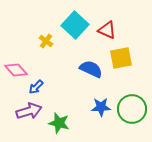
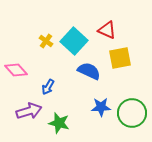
cyan square: moved 1 px left, 16 px down
yellow square: moved 1 px left
blue semicircle: moved 2 px left, 2 px down
blue arrow: moved 12 px right; rotated 14 degrees counterclockwise
green circle: moved 4 px down
